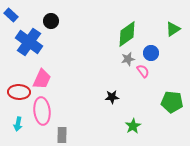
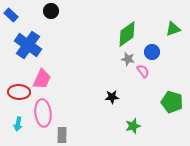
black circle: moved 10 px up
green triangle: rotated 14 degrees clockwise
blue cross: moved 1 px left, 3 px down
blue circle: moved 1 px right, 1 px up
gray star: rotated 24 degrees clockwise
green pentagon: rotated 10 degrees clockwise
pink ellipse: moved 1 px right, 2 px down
green star: rotated 14 degrees clockwise
